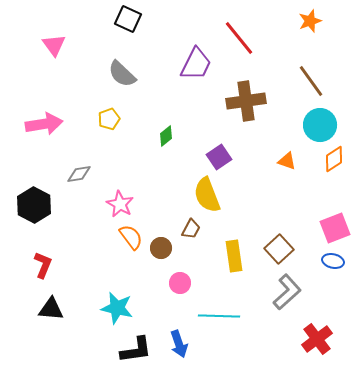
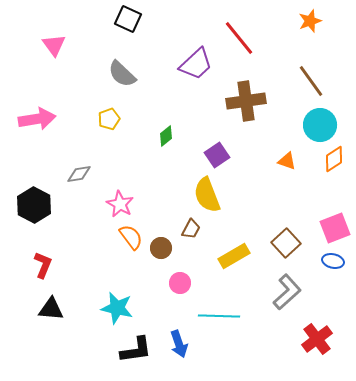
purple trapezoid: rotated 21 degrees clockwise
pink arrow: moved 7 px left, 5 px up
purple square: moved 2 px left, 2 px up
brown square: moved 7 px right, 6 px up
yellow rectangle: rotated 68 degrees clockwise
